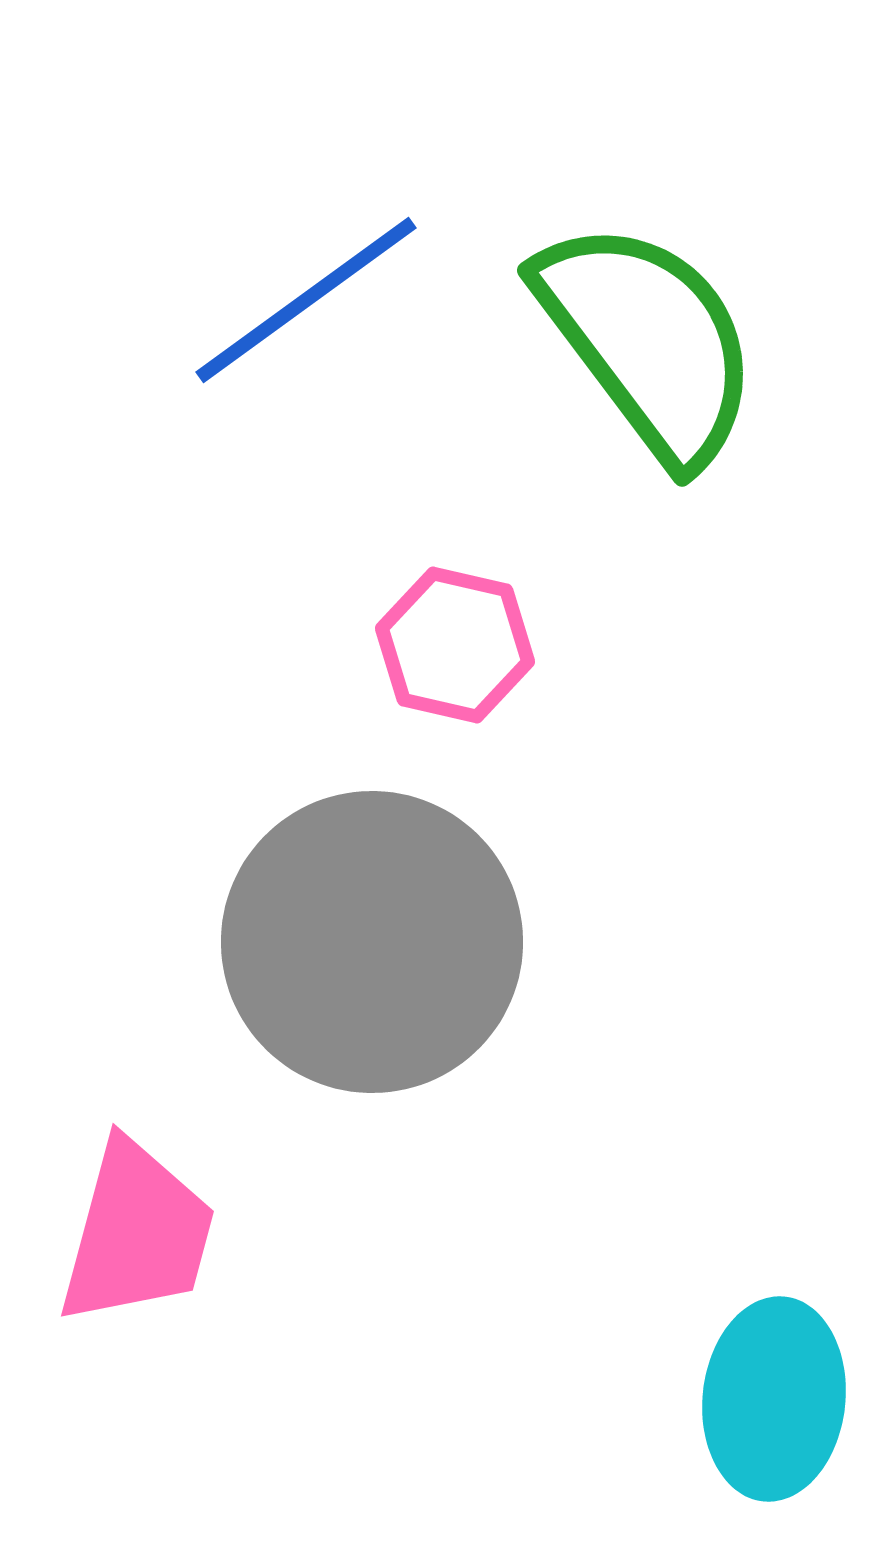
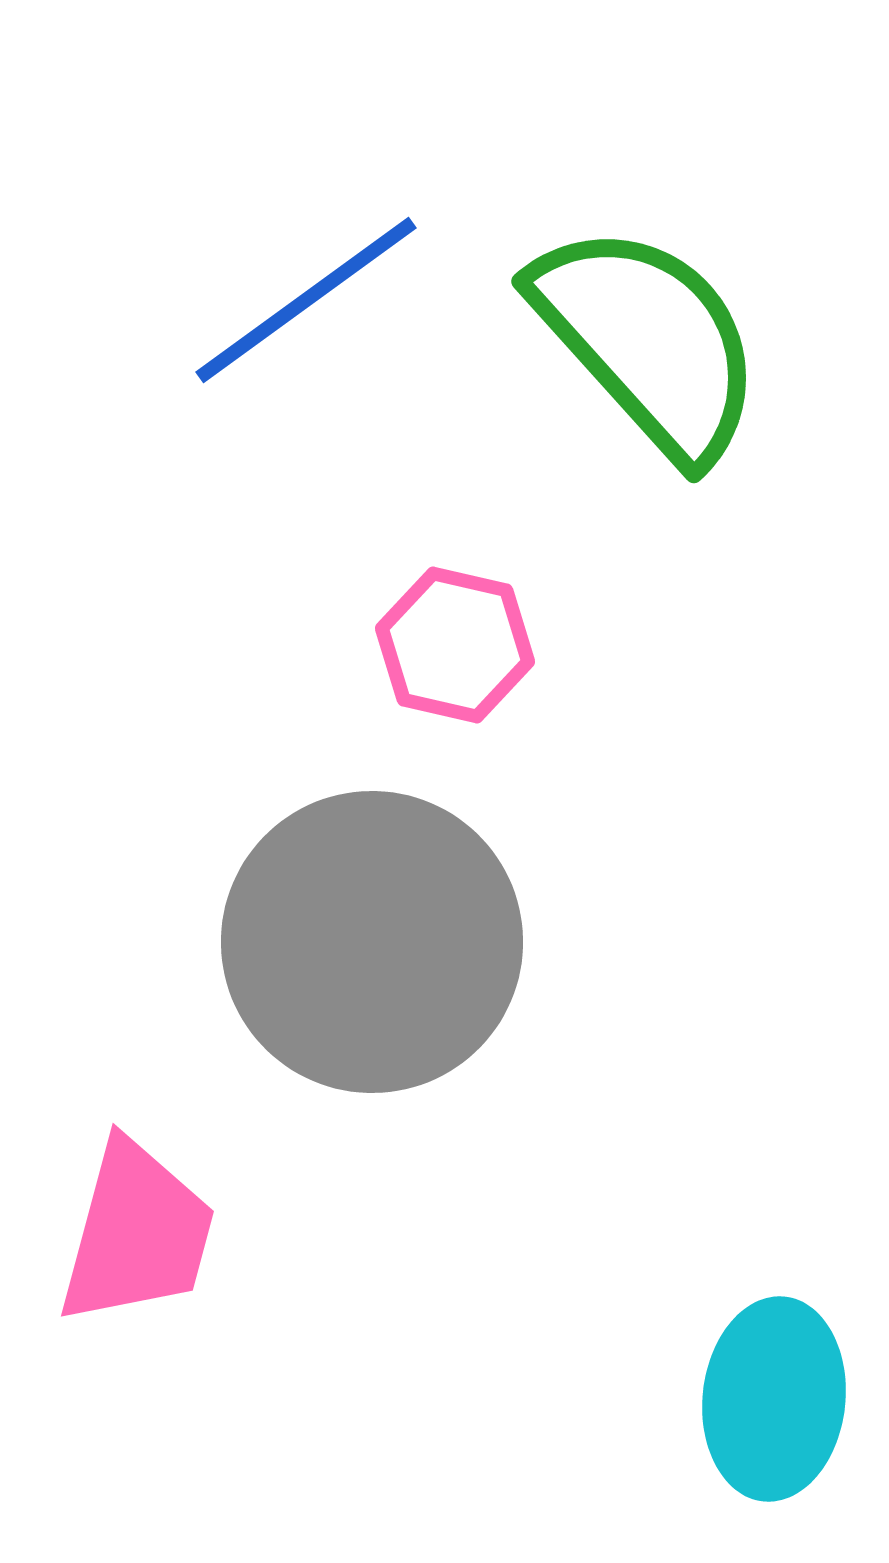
green semicircle: rotated 5 degrees counterclockwise
